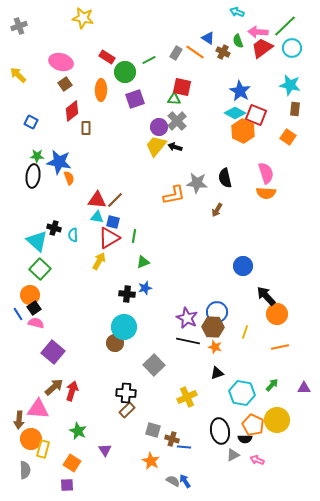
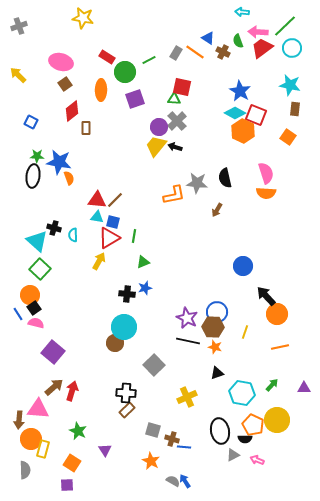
cyan arrow at (237, 12): moved 5 px right; rotated 16 degrees counterclockwise
